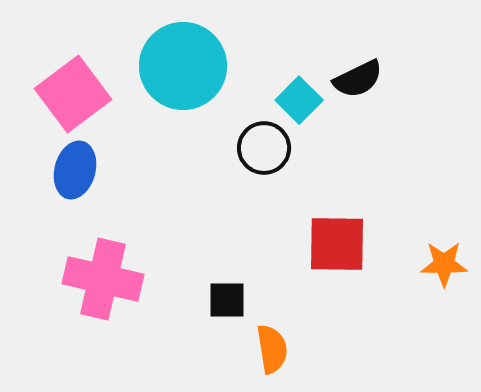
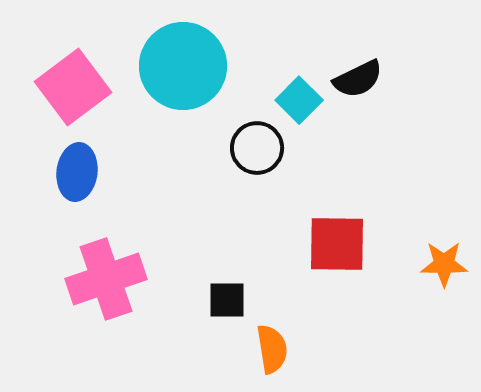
pink square: moved 7 px up
black circle: moved 7 px left
blue ellipse: moved 2 px right, 2 px down; rotated 8 degrees counterclockwise
pink cross: moved 3 px right; rotated 32 degrees counterclockwise
